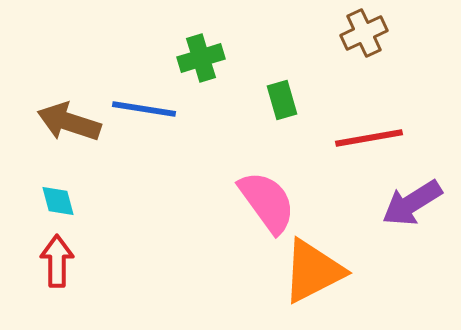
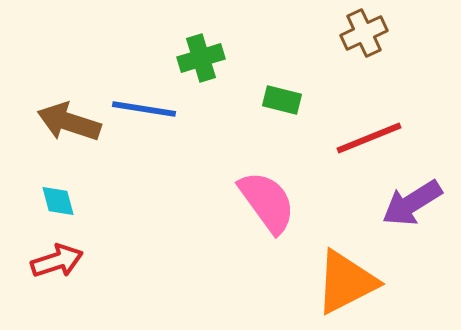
green rectangle: rotated 60 degrees counterclockwise
red line: rotated 12 degrees counterclockwise
red arrow: rotated 72 degrees clockwise
orange triangle: moved 33 px right, 11 px down
